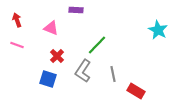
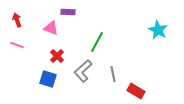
purple rectangle: moved 8 px left, 2 px down
green line: moved 3 px up; rotated 15 degrees counterclockwise
gray L-shape: rotated 15 degrees clockwise
